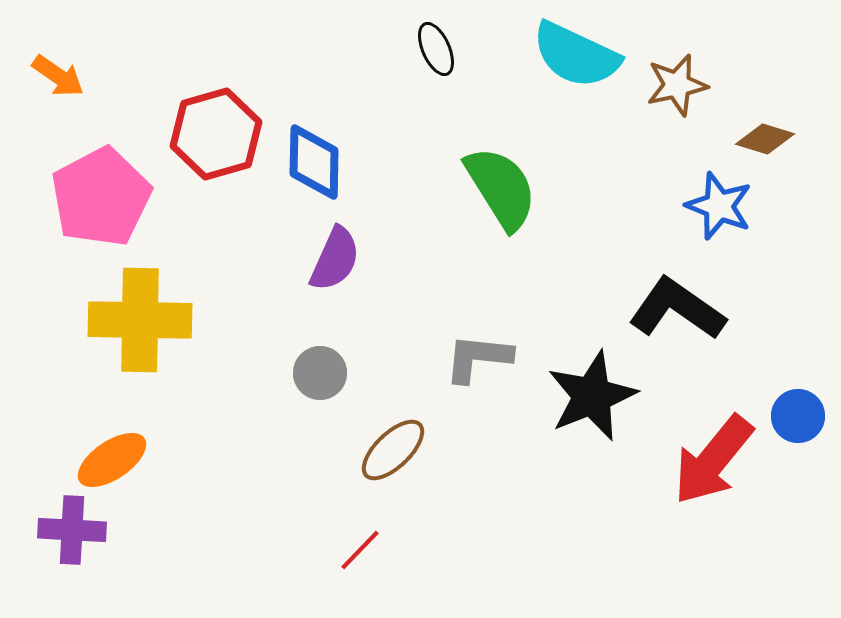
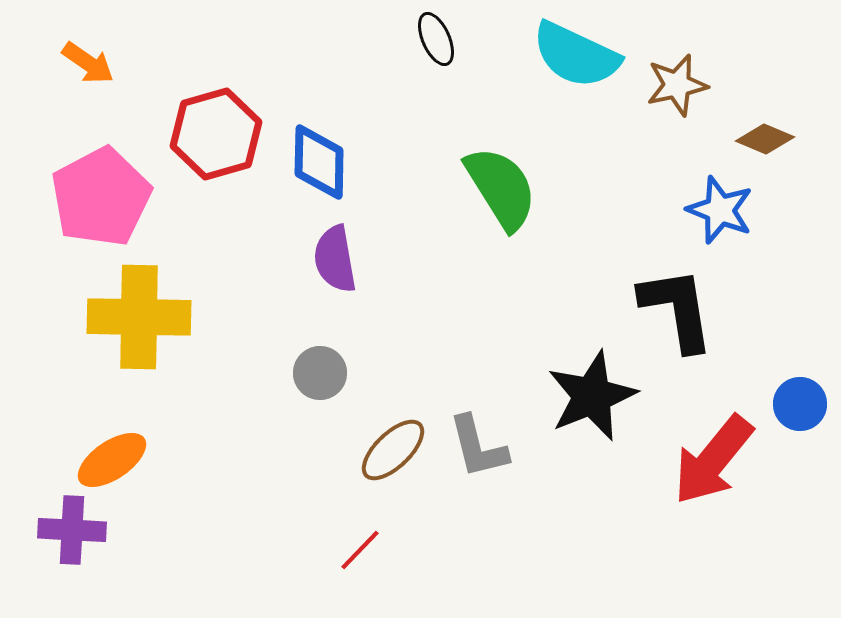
black ellipse: moved 10 px up
orange arrow: moved 30 px right, 13 px up
brown diamond: rotated 6 degrees clockwise
blue diamond: moved 5 px right
blue star: moved 1 px right, 4 px down
purple semicircle: rotated 146 degrees clockwise
black L-shape: rotated 46 degrees clockwise
yellow cross: moved 1 px left, 3 px up
gray L-shape: moved 89 px down; rotated 110 degrees counterclockwise
blue circle: moved 2 px right, 12 px up
